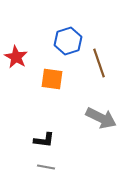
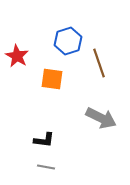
red star: moved 1 px right, 1 px up
